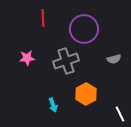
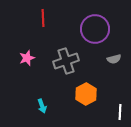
purple circle: moved 11 px right
pink star: rotated 14 degrees counterclockwise
cyan arrow: moved 11 px left, 1 px down
white line: moved 2 px up; rotated 28 degrees clockwise
